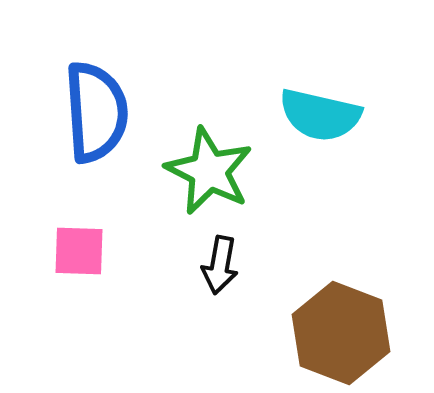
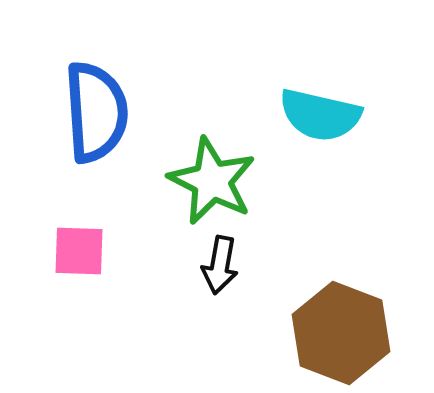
green star: moved 3 px right, 10 px down
